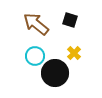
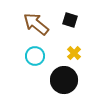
black circle: moved 9 px right, 7 px down
